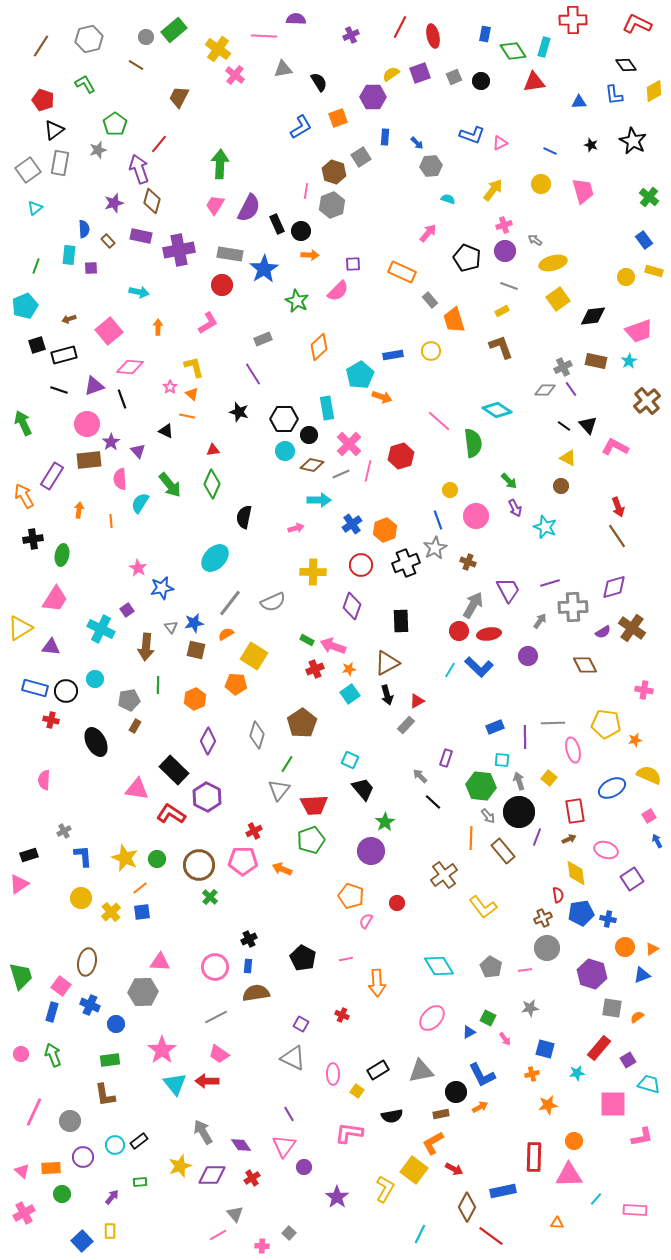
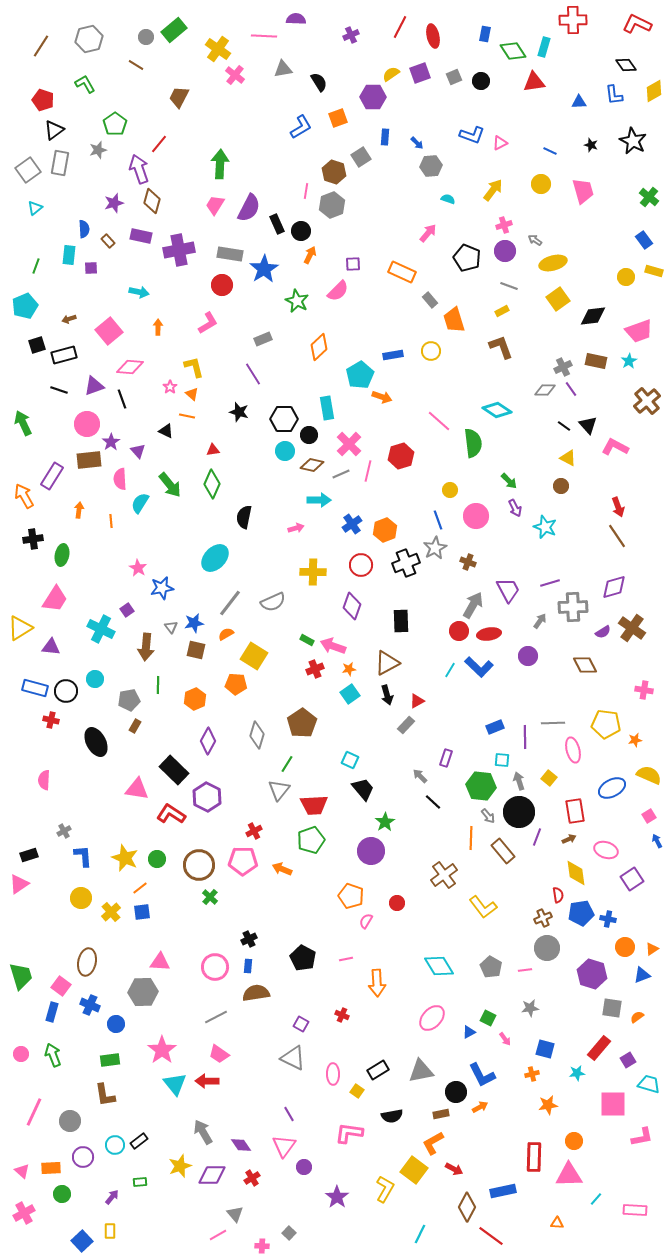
orange arrow at (310, 255): rotated 66 degrees counterclockwise
